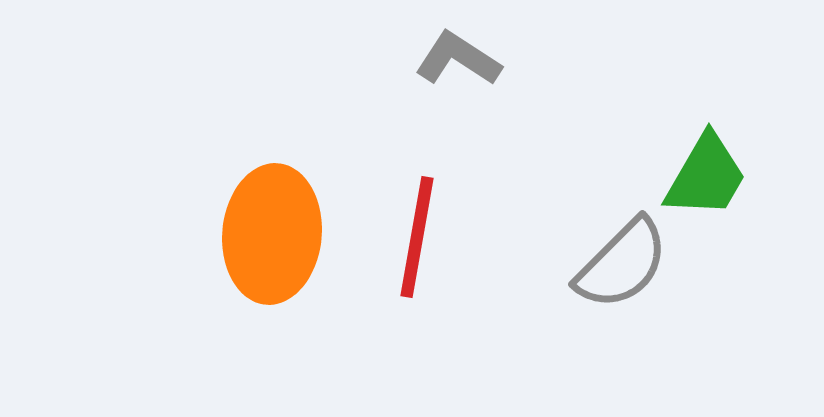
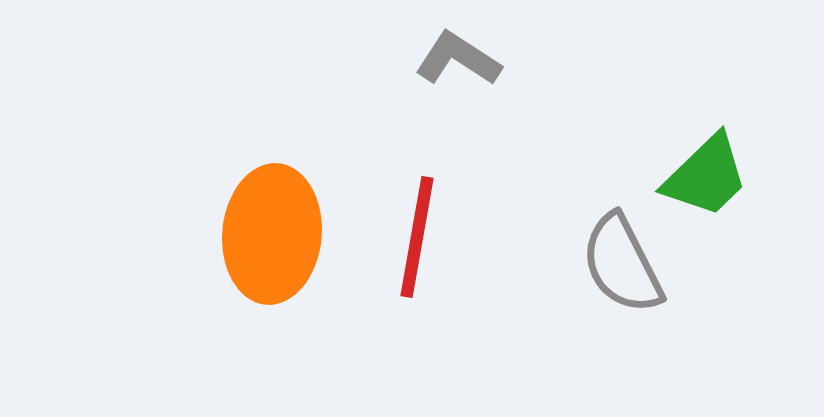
green trapezoid: rotated 16 degrees clockwise
gray semicircle: rotated 108 degrees clockwise
